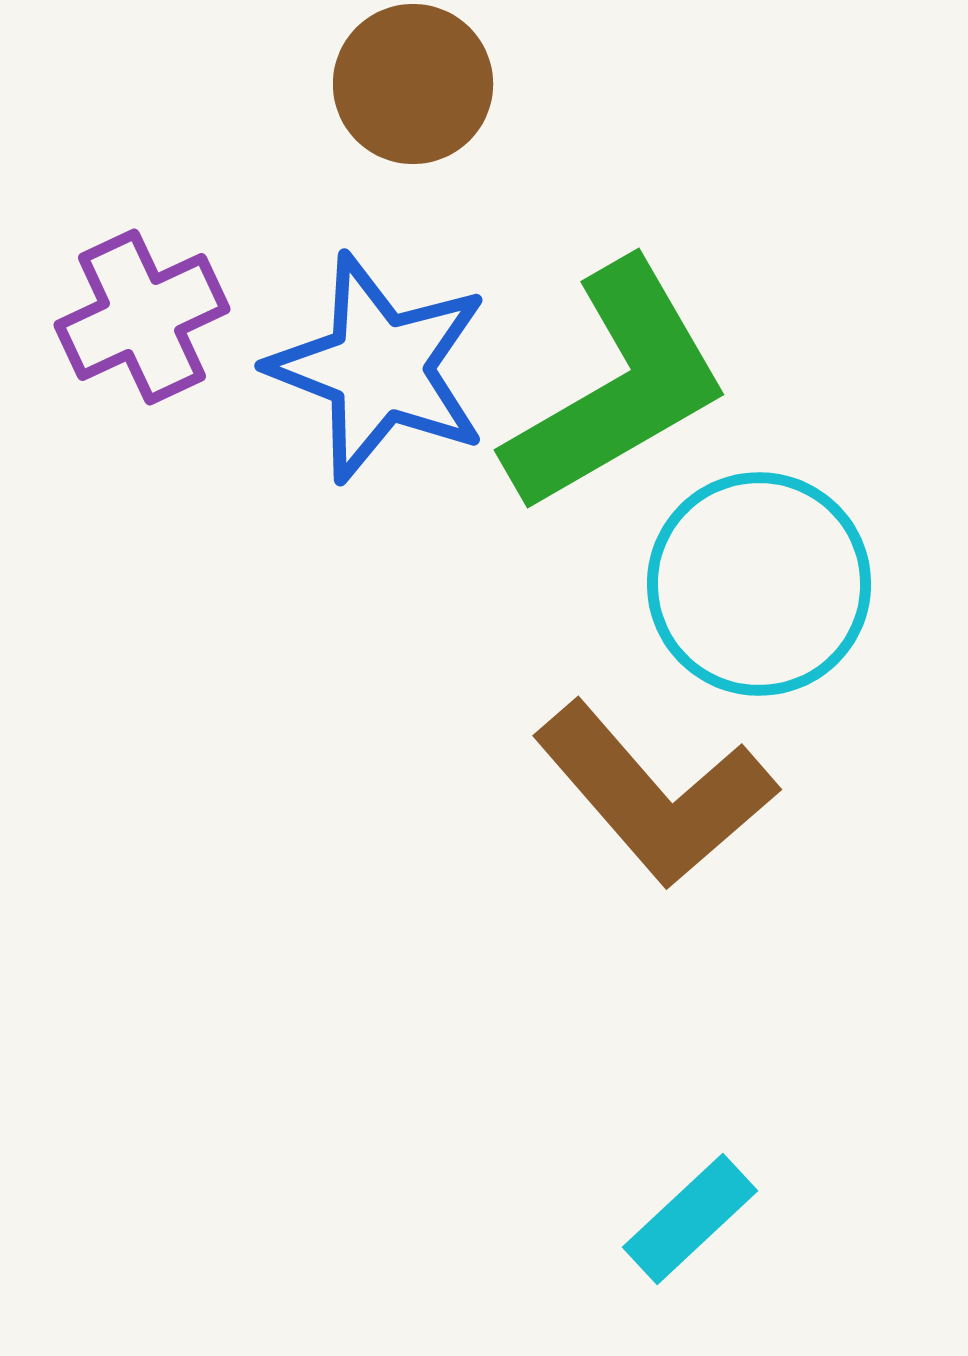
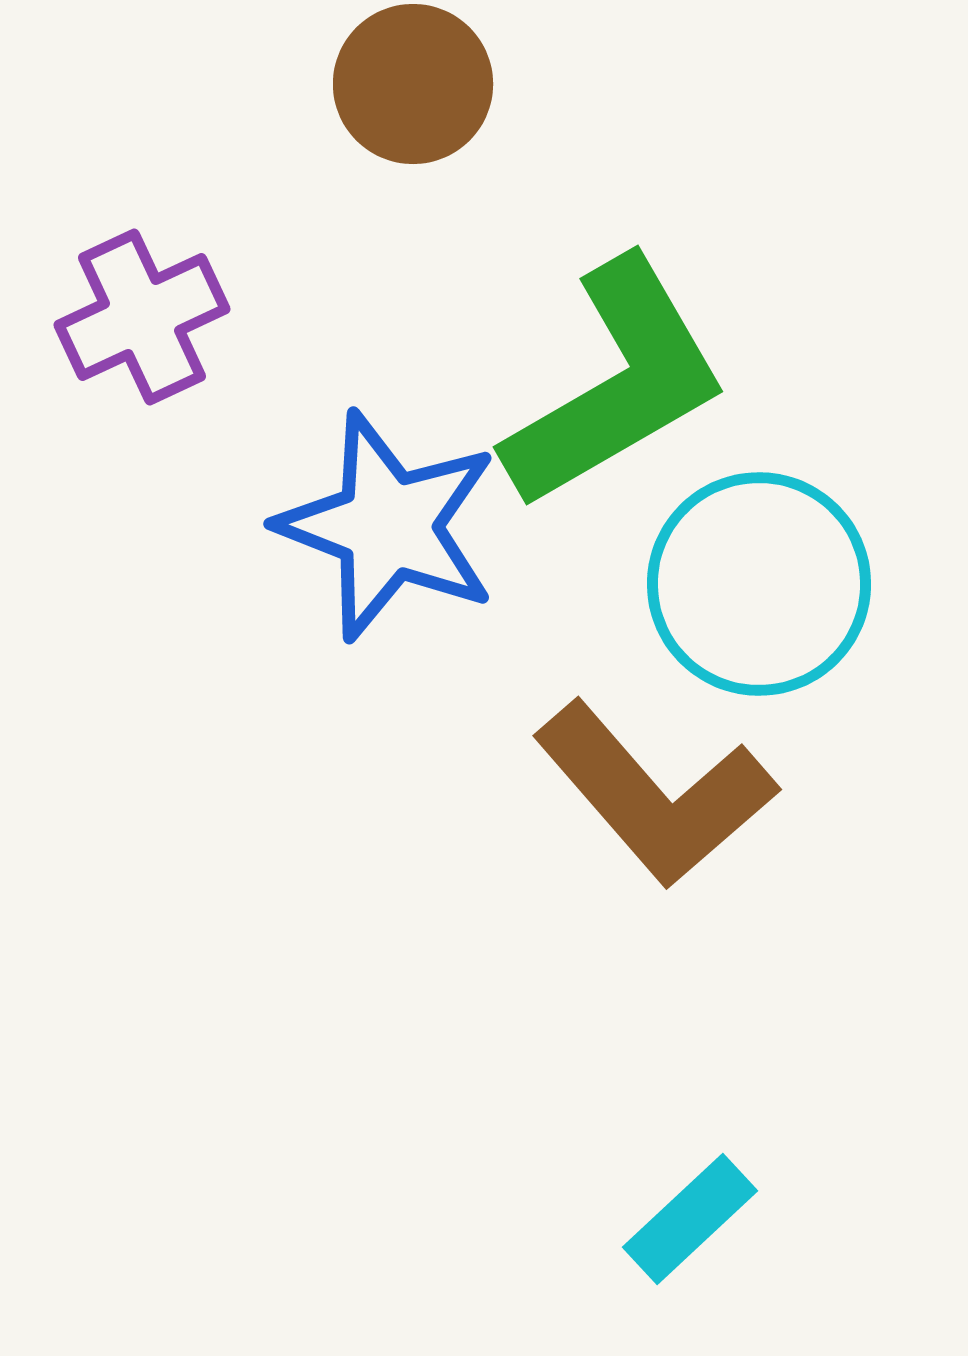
blue star: moved 9 px right, 158 px down
green L-shape: moved 1 px left, 3 px up
